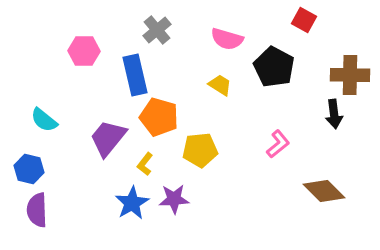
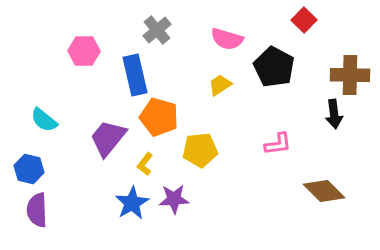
red square: rotated 15 degrees clockwise
yellow trapezoid: rotated 65 degrees counterclockwise
pink L-shape: rotated 32 degrees clockwise
